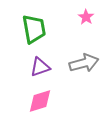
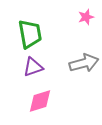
pink star: rotated 21 degrees clockwise
green trapezoid: moved 4 px left, 5 px down
purple triangle: moved 7 px left
